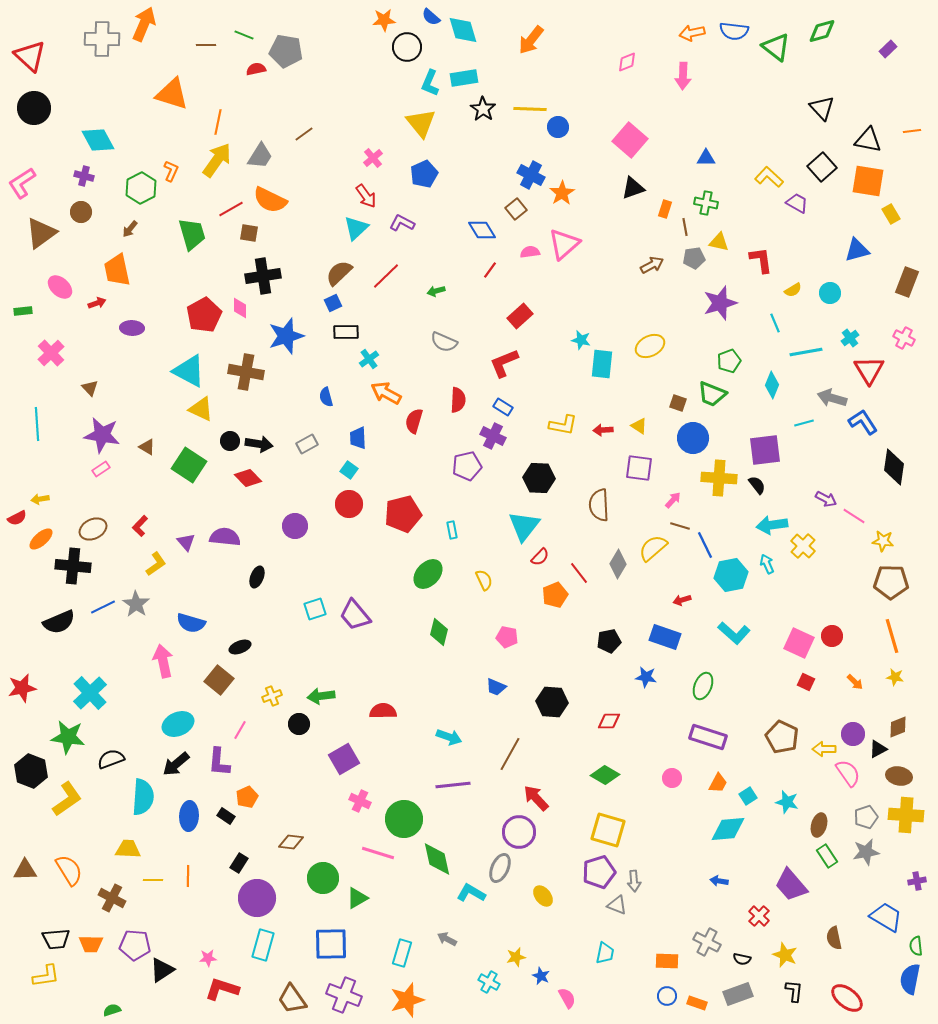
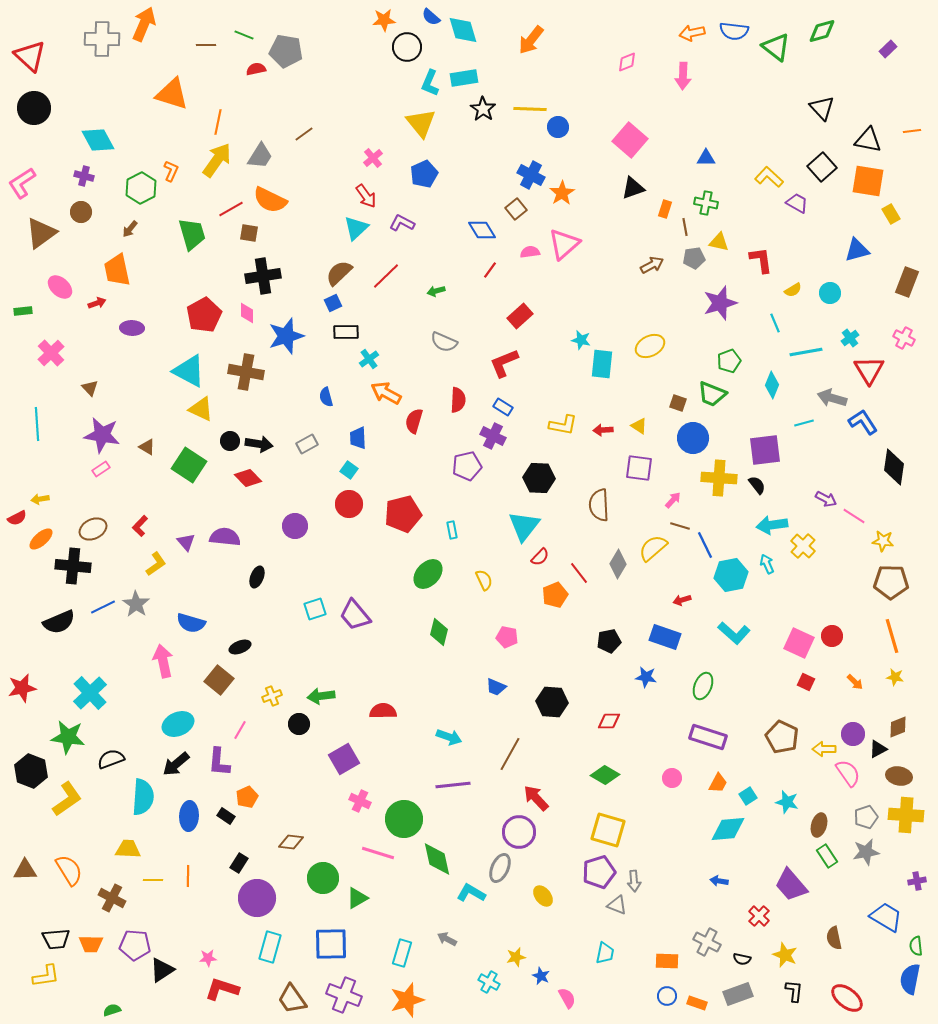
pink diamond at (240, 308): moved 7 px right, 5 px down
cyan rectangle at (263, 945): moved 7 px right, 2 px down
